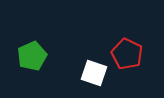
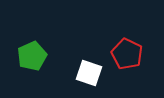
white square: moved 5 px left
